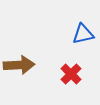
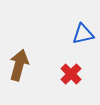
brown arrow: rotated 72 degrees counterclockwise
